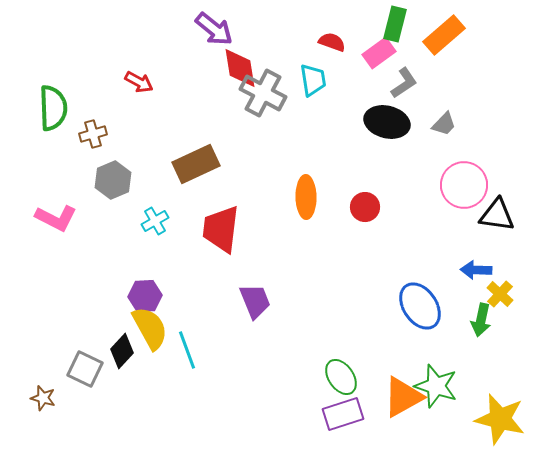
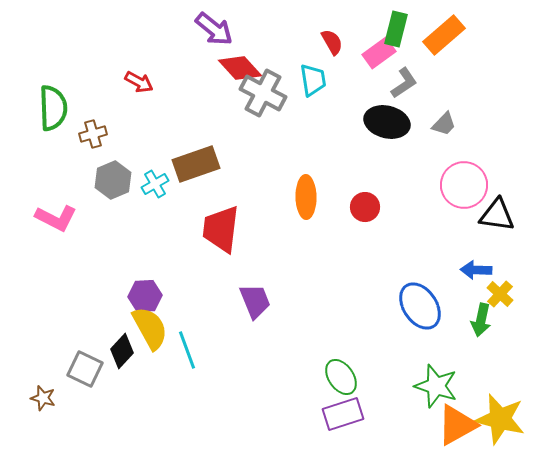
green rectangle: moved 1 px right, 5 px down
red semicircle: rotated 40 degrees clockwise
red diamond: rotated 33 degrees counterclockwise
brown rectangle: rotated 6 degrees clockwise
cyan cross: moved 37 px up
orange triangle: moved 54 px right, 28 px down
